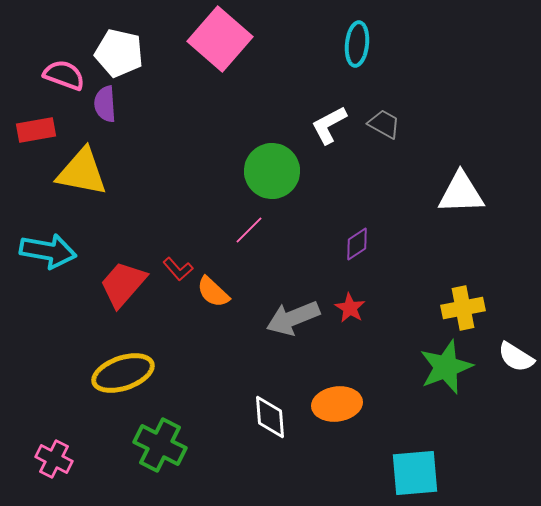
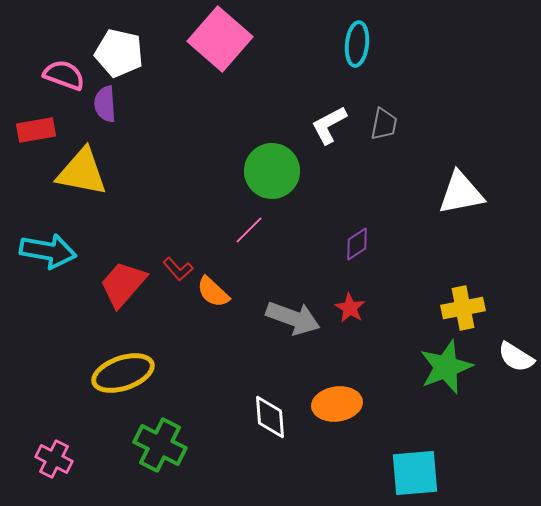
gray trapezoid: rotated 72 degrees clockwise
white triangle: rotated 9 degrees counterclockwise
gray arrow: rotated 138 degrees counterclockwise
